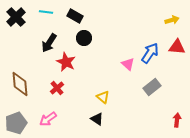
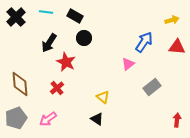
blue arrow: moved 6 px left, 11 px up
pink triangle: rotated 40 degrees clockwise
gray pentagon: moved 5 px up
